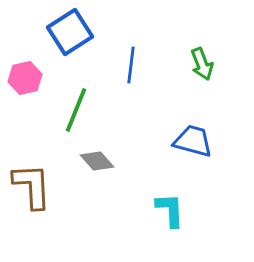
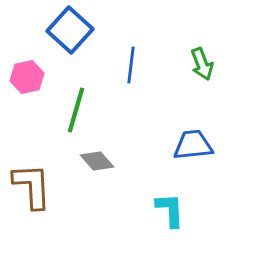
blue square: moved 2 px up; rotated 15 degrees counterclockwise
pink hexagon: moved 2 px right, 1 px up
green line: rotated 6 degrees counterclockwise
blue trapezoid: moved 4 px down; rotated 21 degrees counterclockwise
